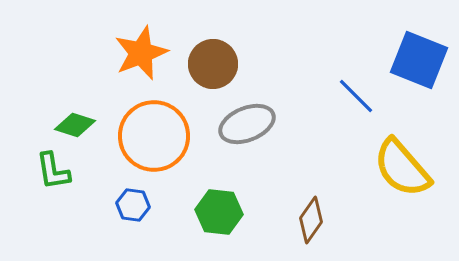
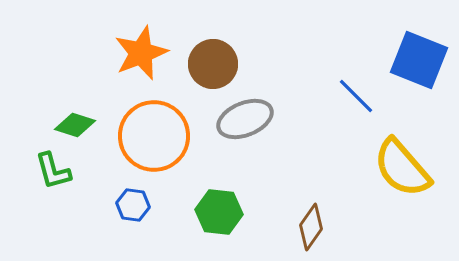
gray ellipse: moved 2 px left, 5 px up
green L-shape: rotated 6 degrees counterclockwise
brown diamond: moved 7 px down
